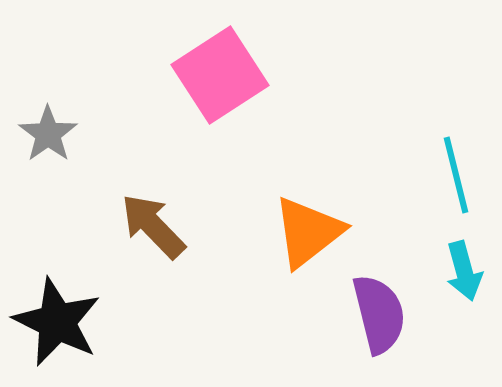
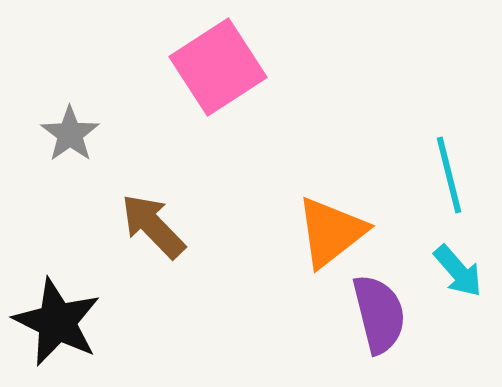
pink square: moved 2 px left, 8 px up
gray star: moved 22 px right
cyan line: moved 7 px left
orange triangle: moved 23 px right
cyan arrow: moved 6 px left; rotated 26 degrees counterclockwise
